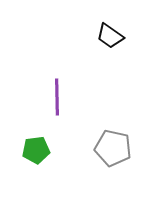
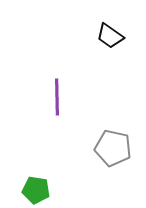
green pentagon: moved 40 px down; rotated 16 degrees clockwise
